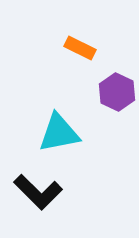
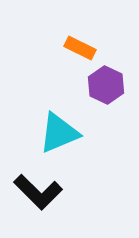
purple hexagon: moved 11 px left, 7 px up
cyan triangle: rotated 12 degrees counterclockwise
